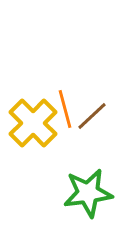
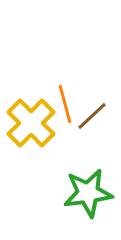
orange line: moved 5 px up
yellow cross: moved 2 px left
